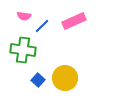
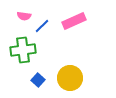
green cross: rotated 15 degrees counterclockwise
yellow circle: moved 5 px right
